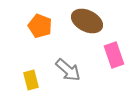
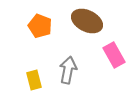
pink rectangle: rotated 10 degrees counterclockwise
gray arrow: rotated 120 degrees counterclockwise
yellow rectangle: moved 3 px right
